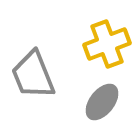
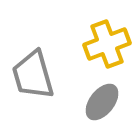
gray trapezoid: rotated 6 degrees clockwise
